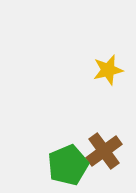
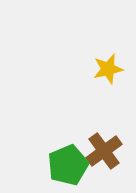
yellow star: moved 1 px up
